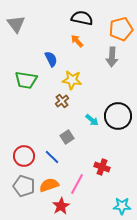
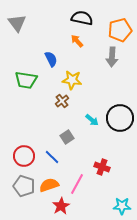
gray triangle: moved 1 px right, 1 px up
orange pentagon: moved 1 px left, 1 px down
black circle: moved 2 px right, 2 px down
